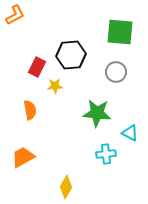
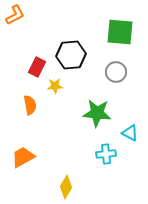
orange semicircle: moved 5 px up
